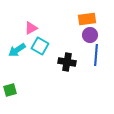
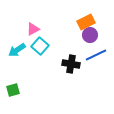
orange rectangle: moved 1 px left, 3 px down; rotated 18 degrees counterclockwise
pink triangle: moved 2 px right, 1 px down
cyan square: rotated 12 degrees clockwise
blue line: rotated 60 degrees clockwise
black cross: moved 4 px right, 2 px down
green square: moved 3 px right
